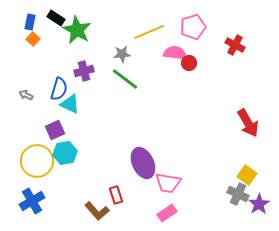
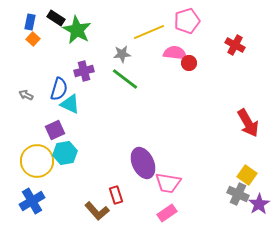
pink pentagon: moved 6 px left, 6 px up
